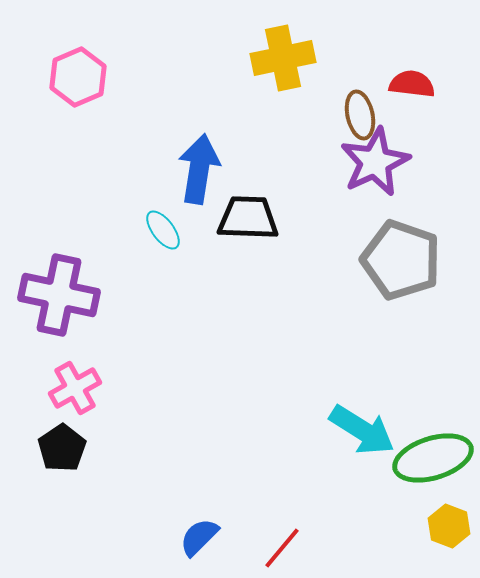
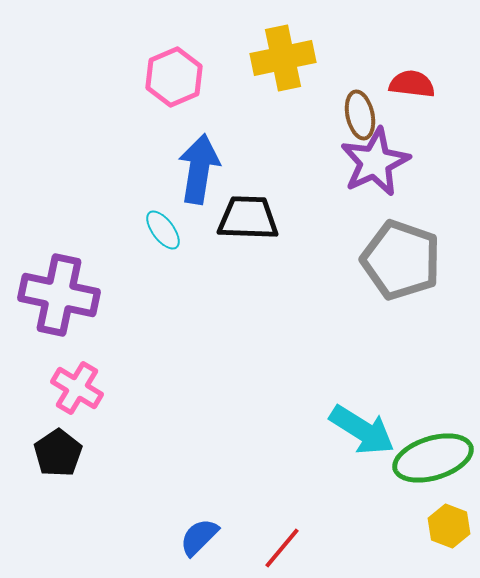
pink hexagon: moved 96 px right
pink cross: moved 2 px right; rotated 30 degrees counterclockwise
black pentagon: moved 4 px left, 5 px down
